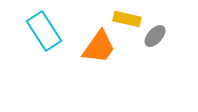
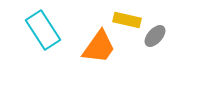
yellow rectangle: moved 1 px down
cyan rectangle: moved 1 px left, 1 px up
